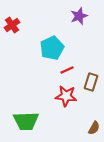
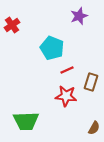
cyan pentagon: rotated 25 degrees counterclockwise
